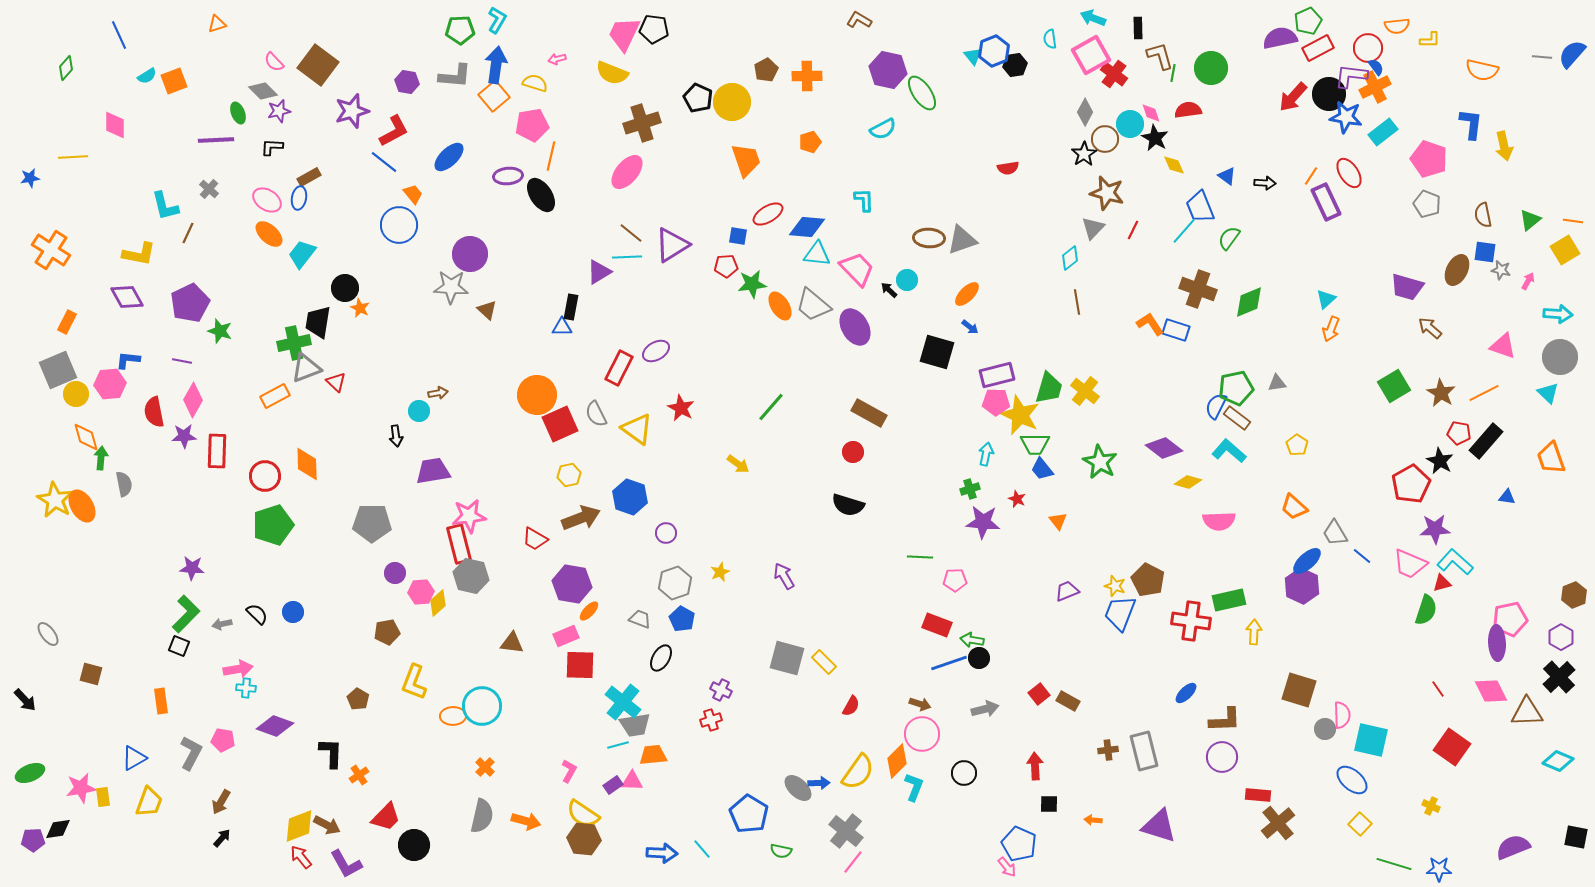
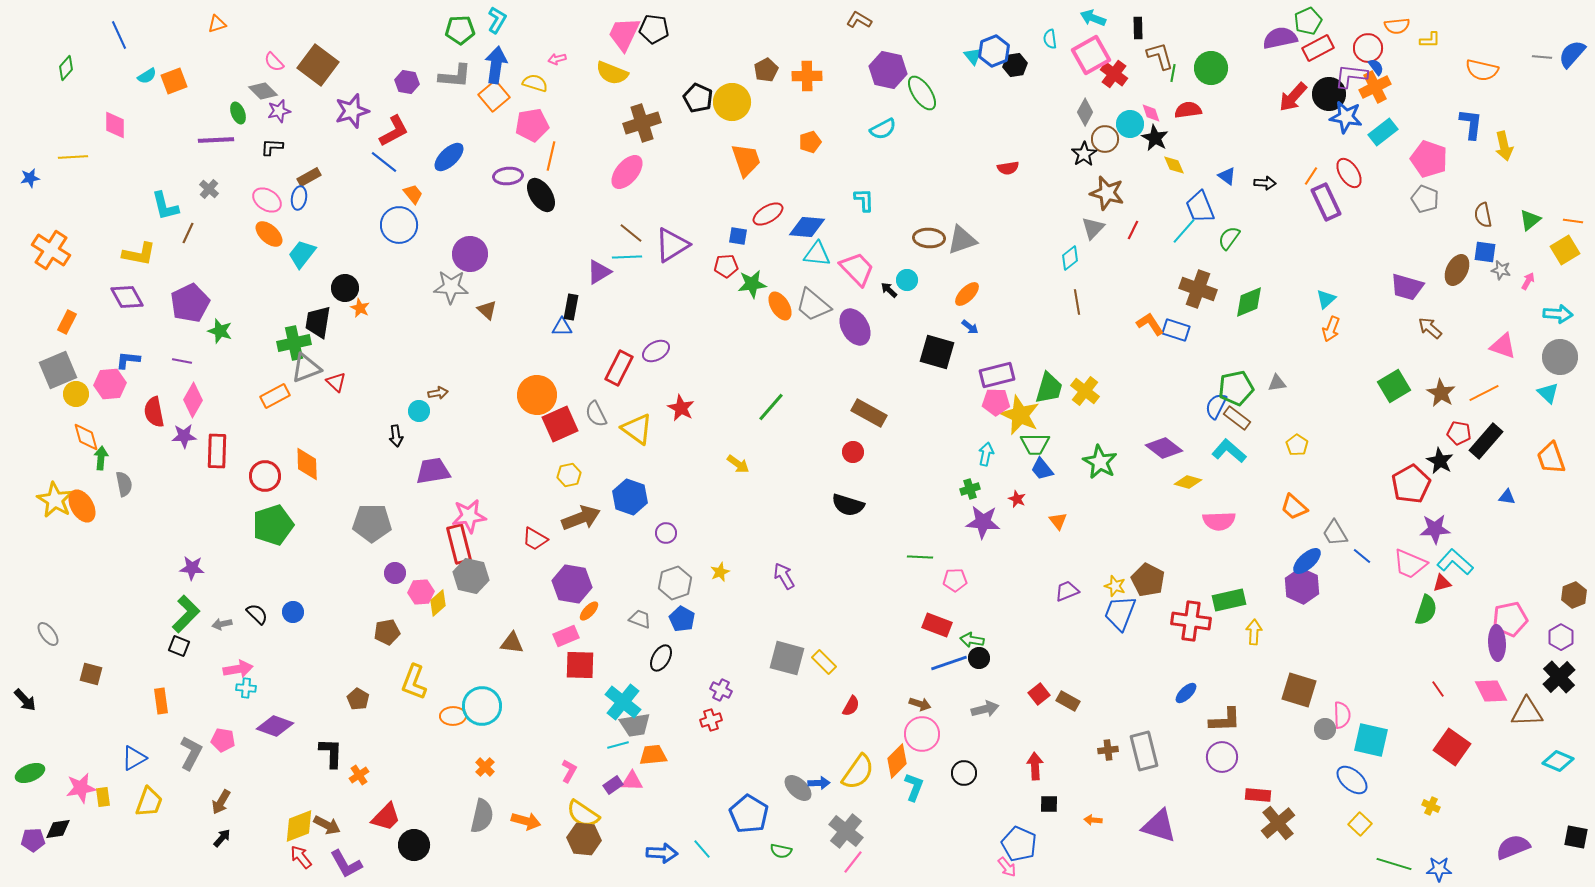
gray pentagon at (1427, 204): moved 2 px left, 5 px up
